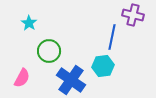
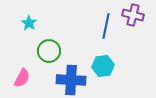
blue line: moved 6 px left, 11 px up
blue cross: rotated 32 degrees counterclockwise
